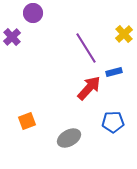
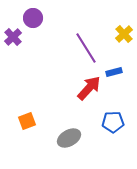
purple circle: moved 5 px down
purple cross: moved 1 px right
